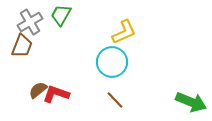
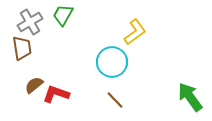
green trapezoid: moved 2 px right
yellow L-shape: moved 11 px right; rotated 12 degrees counterclockwise
brown trapezoid: moved 2 px down; rotated 30 degrees counterclockwise
brown semicircle: moved 4 px left, 5 px up
green arrow: moved 1 px left, 5 px up; rotated 148 degrees counterclockwise
